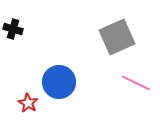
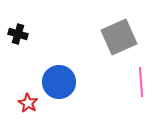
black cross: moved 5 px right, 5 px down
gray square: moved 2 px right
pink line: moved 5 px right, 1 px up; rotated 60 degrees clockwise
